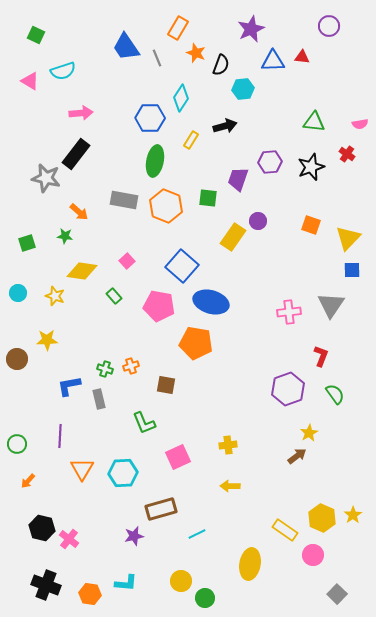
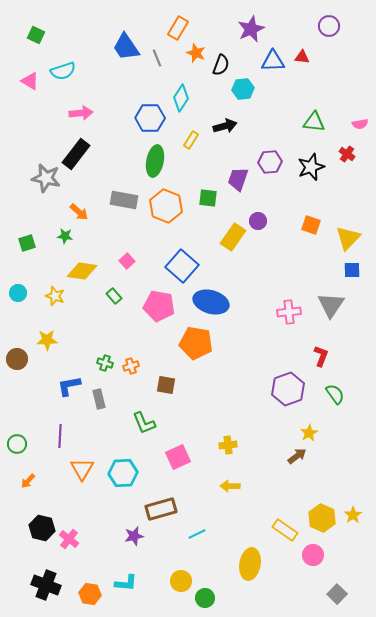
green cross at (105, 369): moved 6 px up
